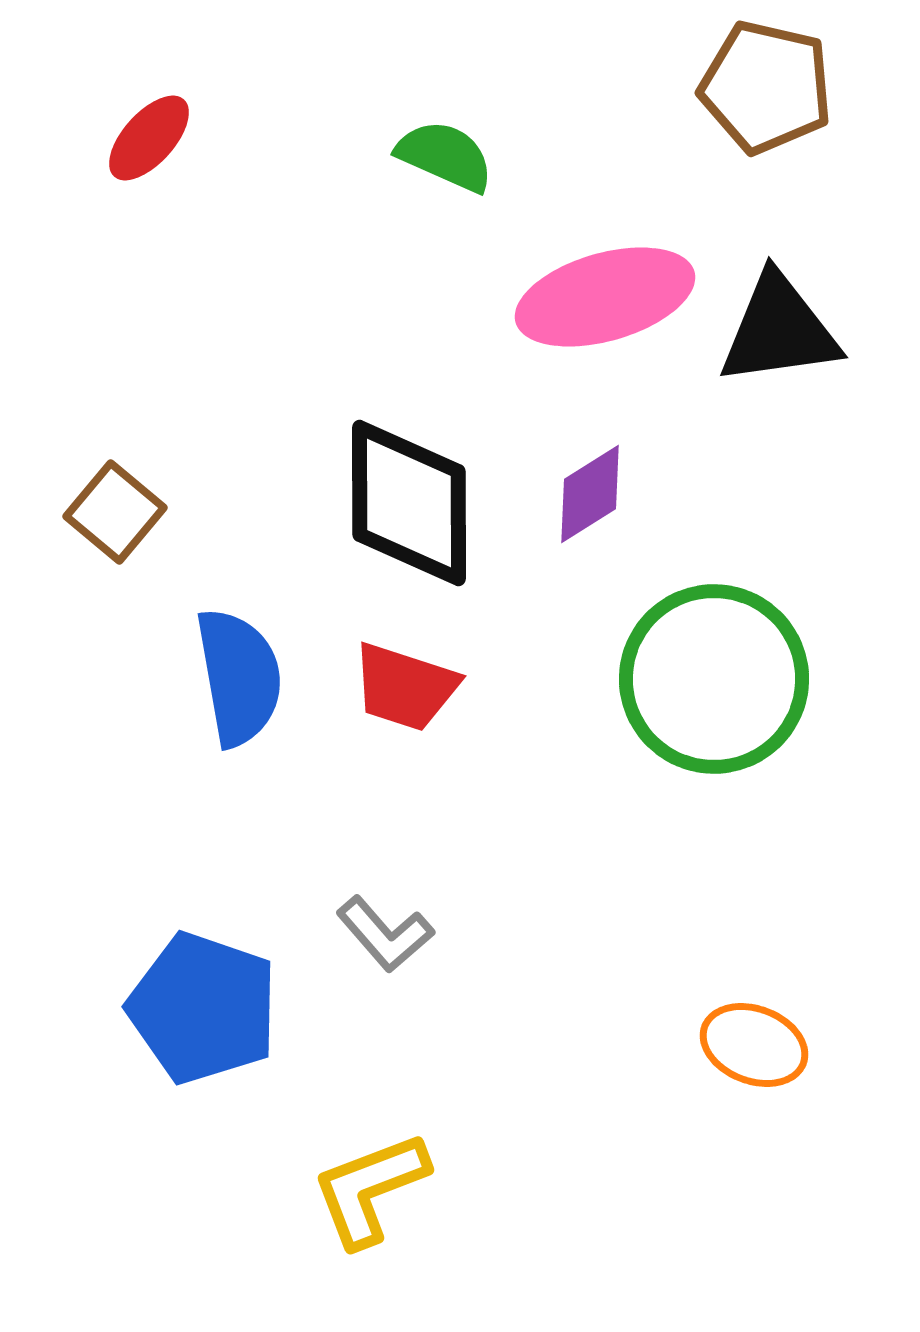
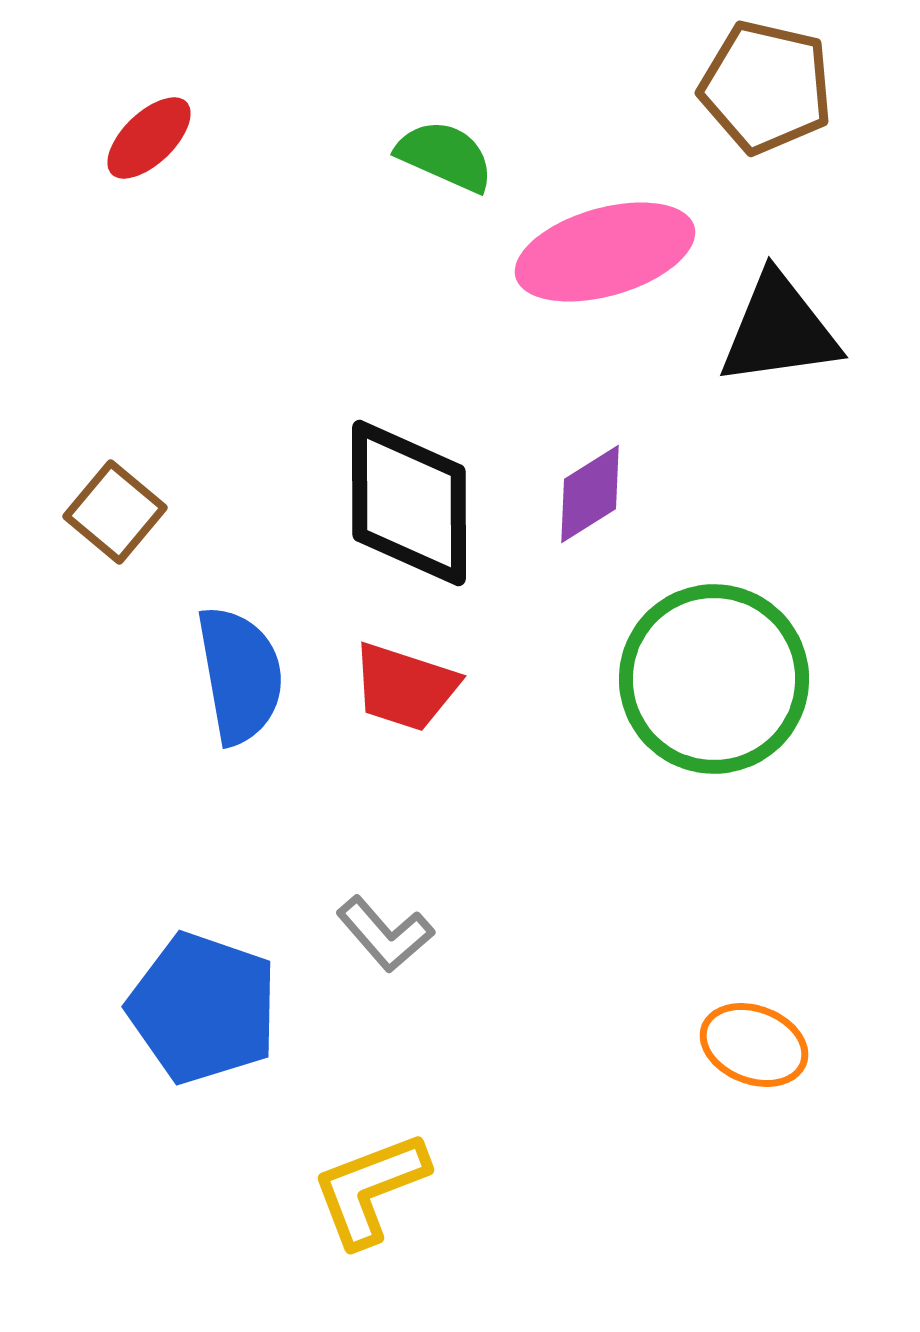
red ellipse: rotated 4 degrees clockwise
pink ellipse: moved 45 px up
blue semicircle: moved 1 px right, 2 px up
